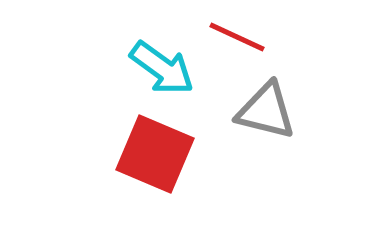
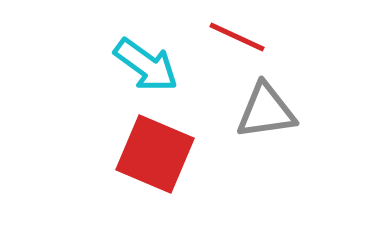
cyan arrow: moved 16 px left, 3 px up
gray triangle: rotated 22 degrees counterclockwise
